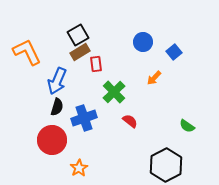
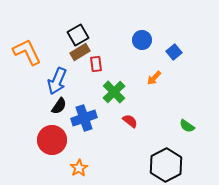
blue circle: moved 1 px left, 2 px up
black semicircle: moved 2 px right, 1 px up; rotated 18 degrees clockwise
